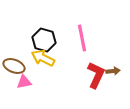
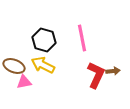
yellow arrow: moved 7 px down
